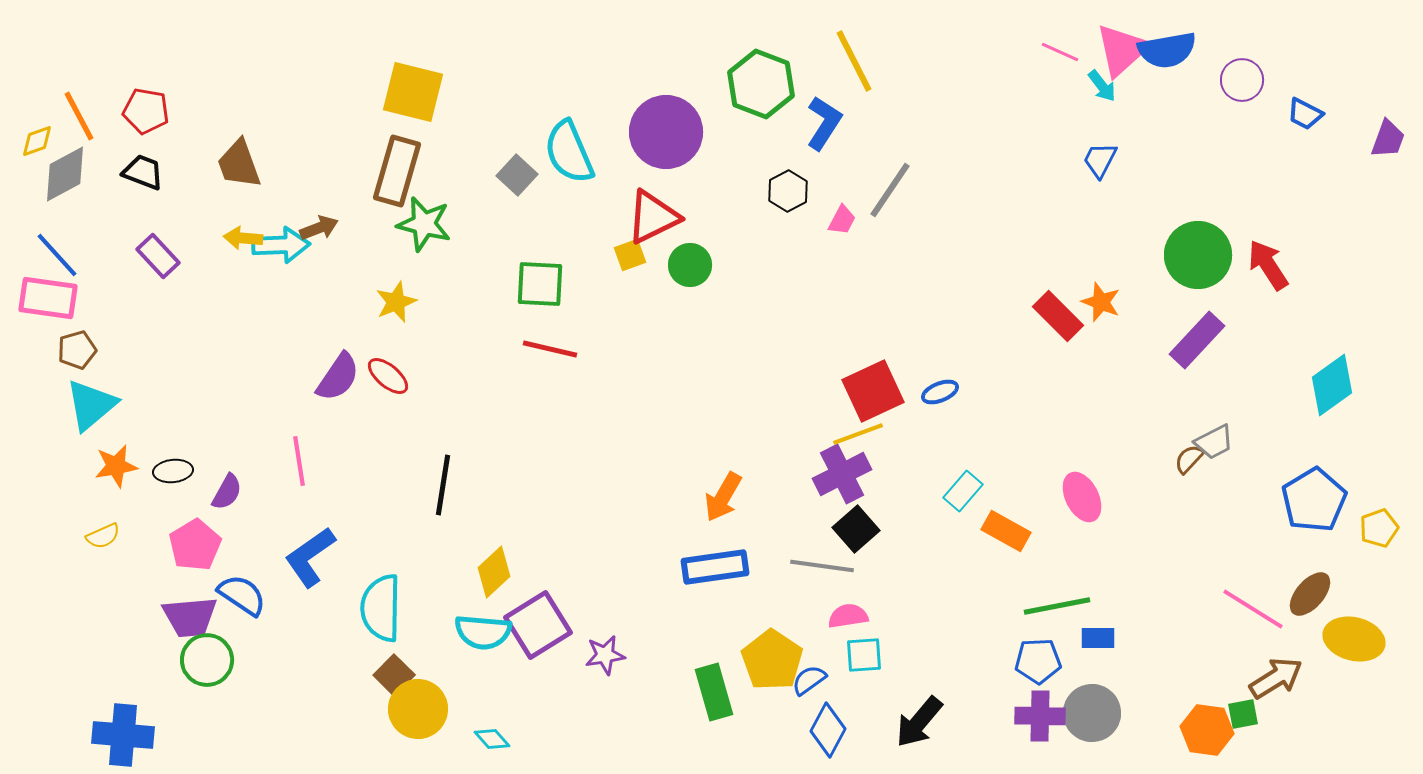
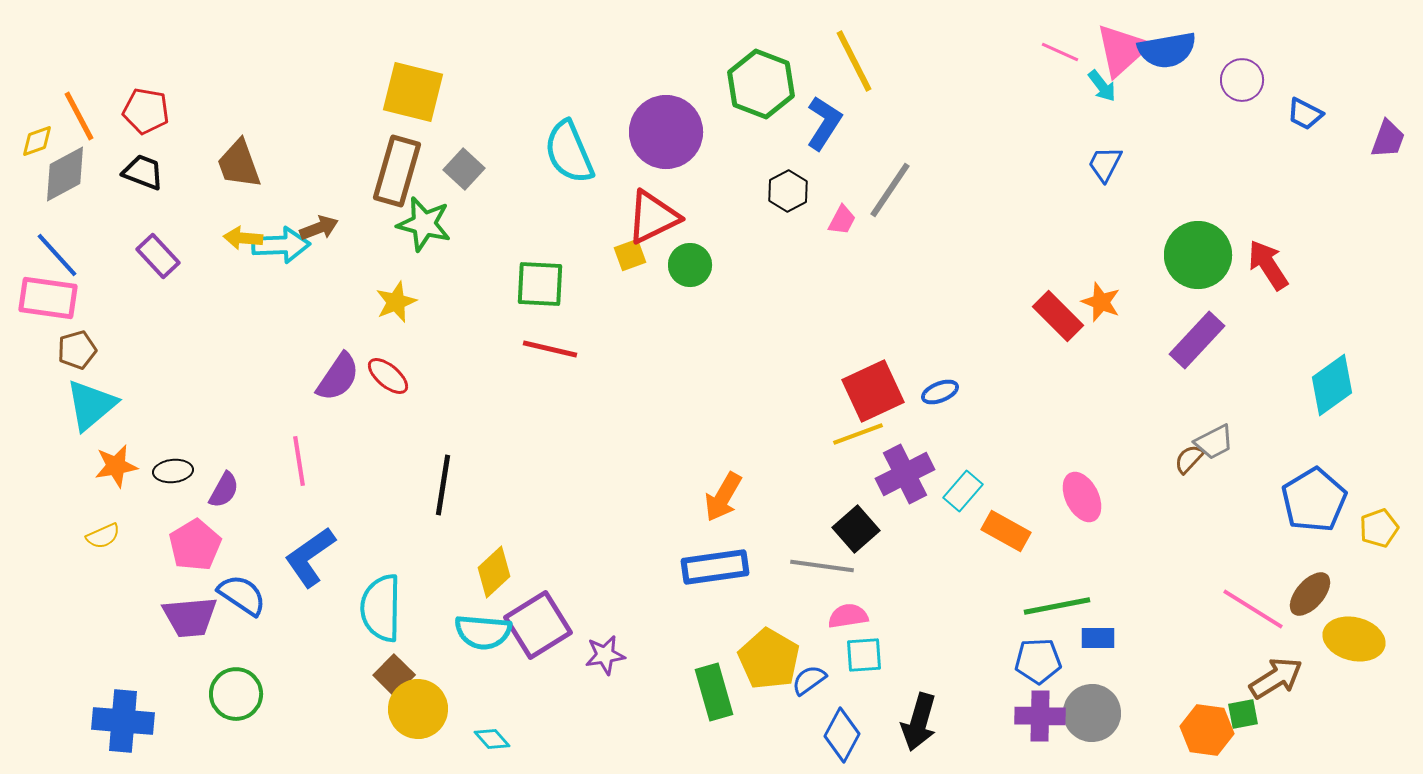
blue trapezoid at (1100, 160): moved 5 px right, 4 px down
gray square at (517, 175): moved 53 px left, 6 px up
purple cross at (842, 474): moved 63 px right
purple semicircle at (227, 492): moved 3 px left, 2 px up
green circle at (207, 660): moved 29 px right, 34 px down
yellow pentagon at (772, 660): moved 3 px left, 1 px up; rotated 4 degrees counterclockwise
black arrow at (919, 722): rotated 24 degrees counterclockwise
blue diamond at (828, 730): moved 14 px right, 5 px down
blue cross at (123, 735): moved 14 px up
